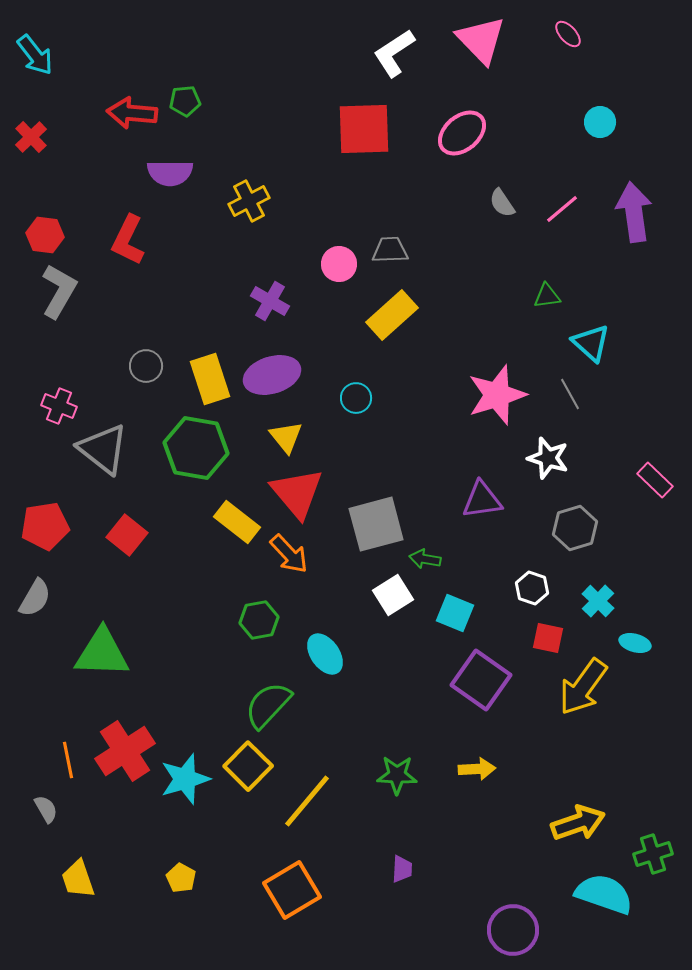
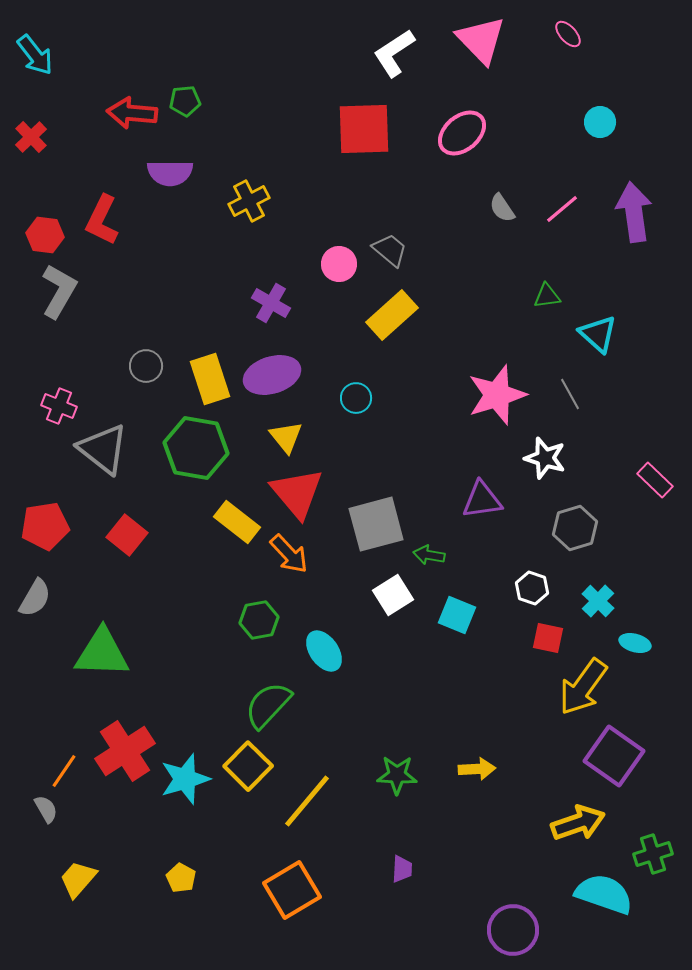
gray semicircle at (502, 203): moved 5 px down
red L-shape at (128, 240): moved 26 px left, 20 px up
gray trapezoid at (390, 250): rotated 42 degrees clockwise
purple cross at (270, 301): moved 1 px right, 2 px down
cyan triangle at (591, 343): moved 7 px right, 9 px up
white star at (548, 458): moved 3 px left
green arrow at (425, 559): moved 4 px right, 4 px up
cyan square at (455, 613): moved 2 px right, 2 px down
cyan ellipse at (325, 654): moved 1 px left, 3 px up
purple square at (481, 680): moved 133 px right, 76 px down
orange line at (68, 760): moved 4 px left, 11 px down; rotated 45 degrees clockwise
yellow trapezoid at (78, 879): rotated 60 degrees clockwise
